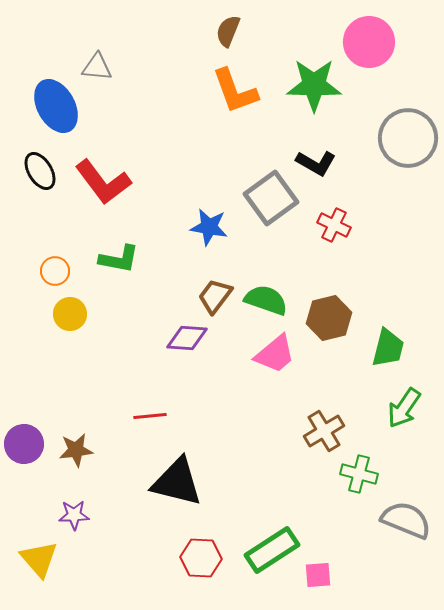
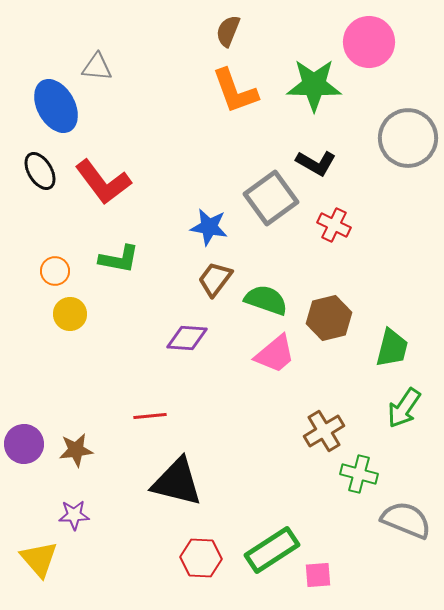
brown trapezoid: moved 17 px up
green trapezoid: moved 4 px right
